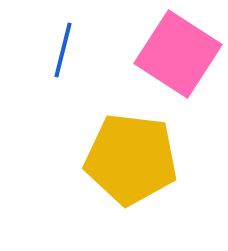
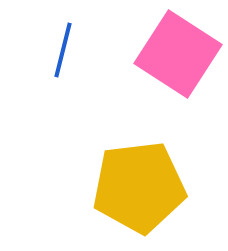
yellow pentagon: moved 8 px right, 28 px down; rotated 14 degrees counterclockwise
